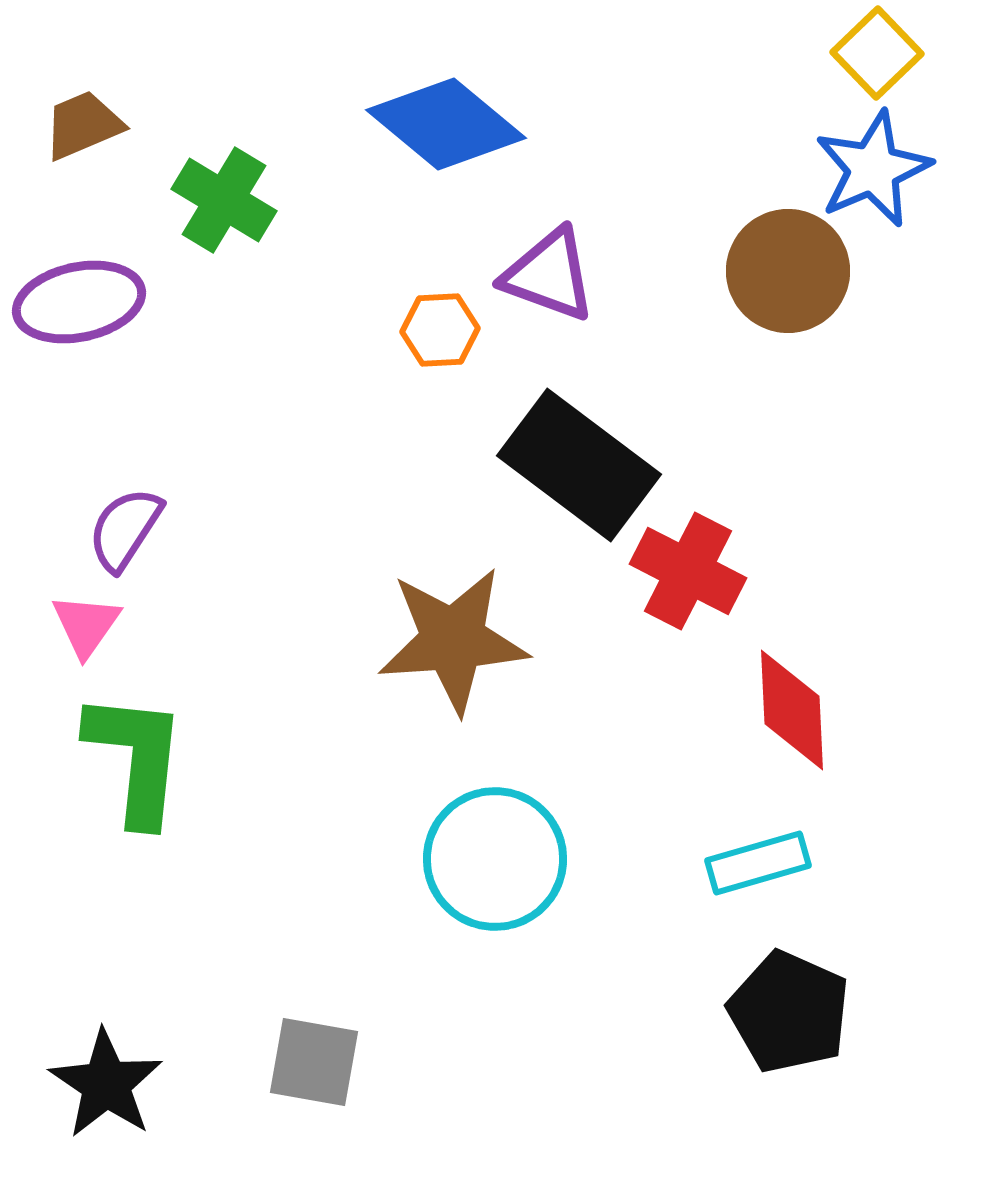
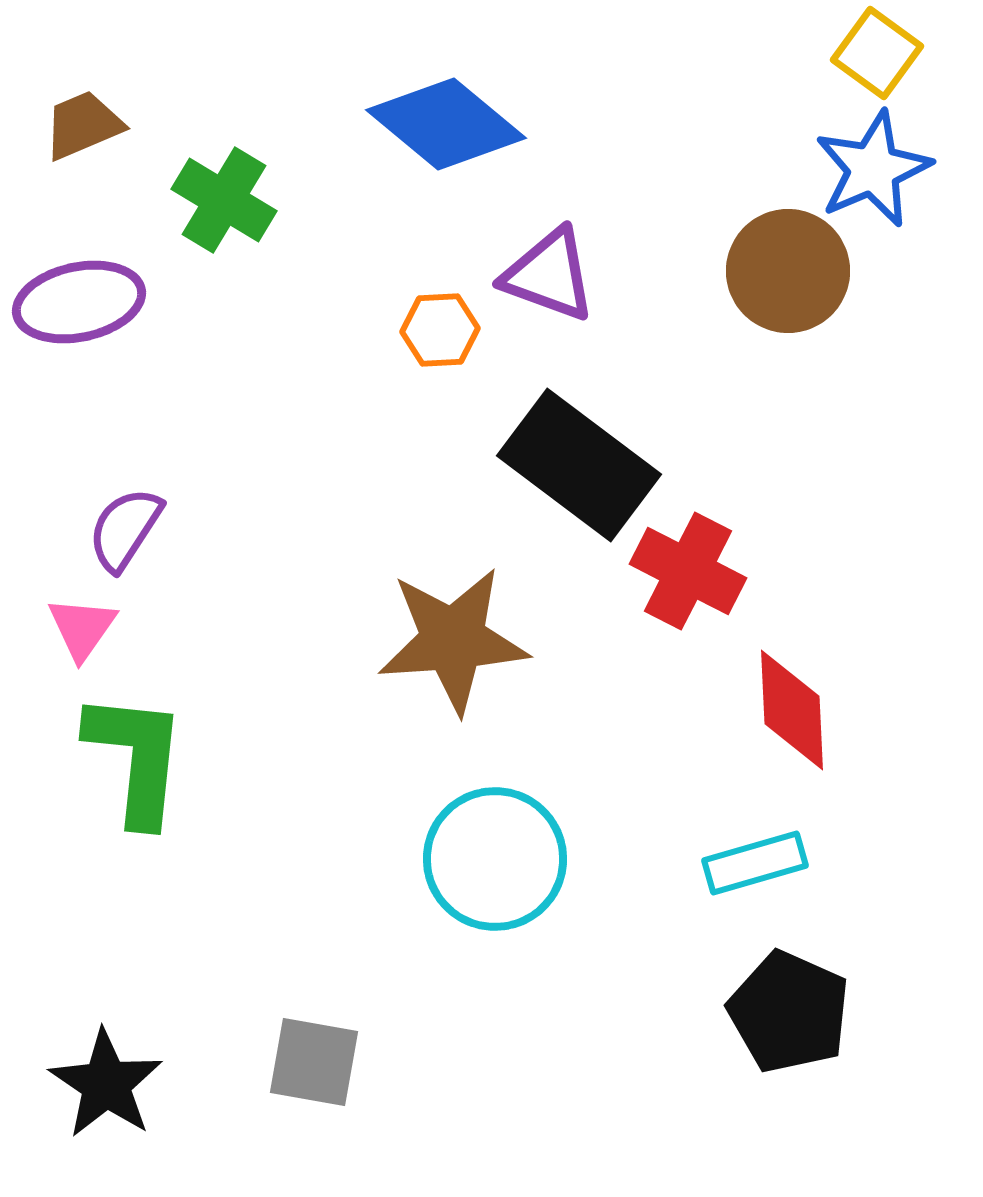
yellow square: rotated 10 degrees counterclockwise
pink triangle: moved 4 px left, 3 px down
cyan rectangle: moved 3 px left
